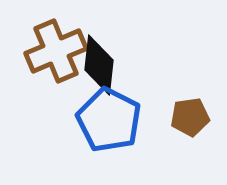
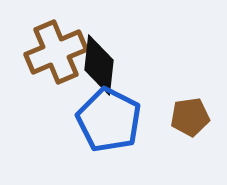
brown cross: moved 1 px down
